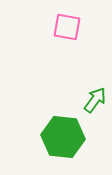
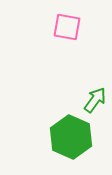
green hexagon: moved 8 px right; rotated 18 degrees clockwise
